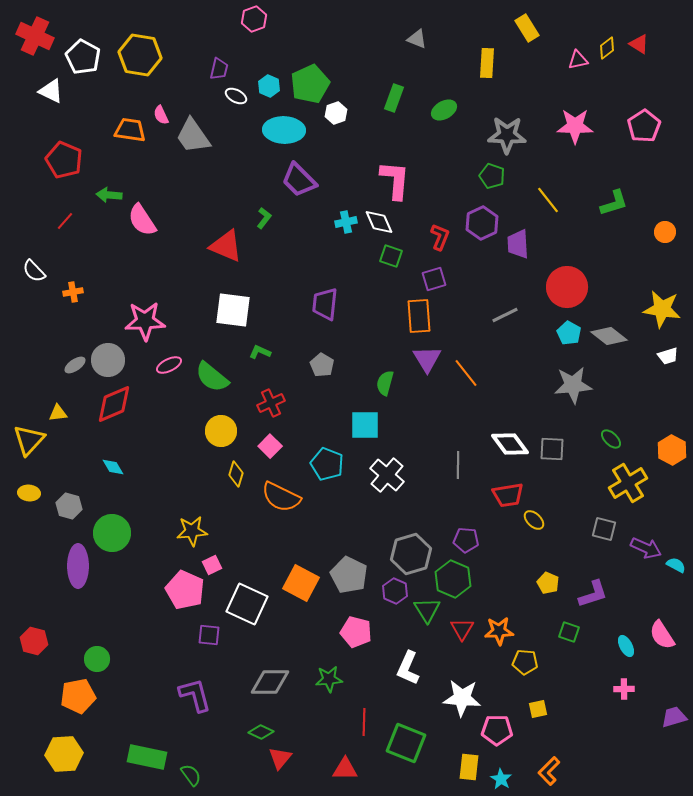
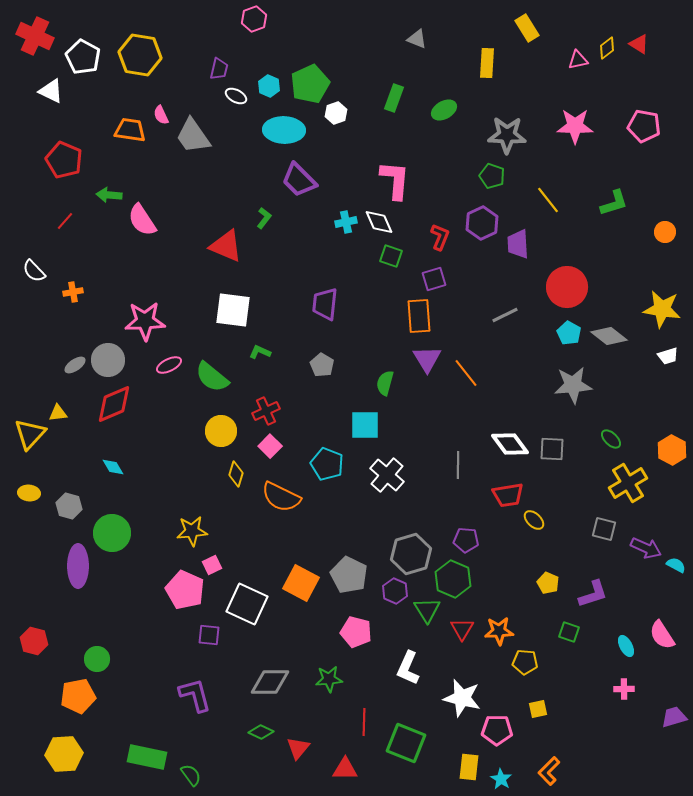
pink pentagon at (644, 126): rotated 28 degrees counterclockwise
red cross at (271, 403): moved 5 px left, 8 px down
yellow triangle at (29, 440): moved 1 px right, 6 px up
white star at (462, 698): rotated 9 degrees clockwise
red triangle at (280, 758): moved 18 px right, 10 px up
